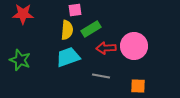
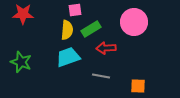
pink circle: moved 24 px up
green star: moved 1 px right, 2 px down
